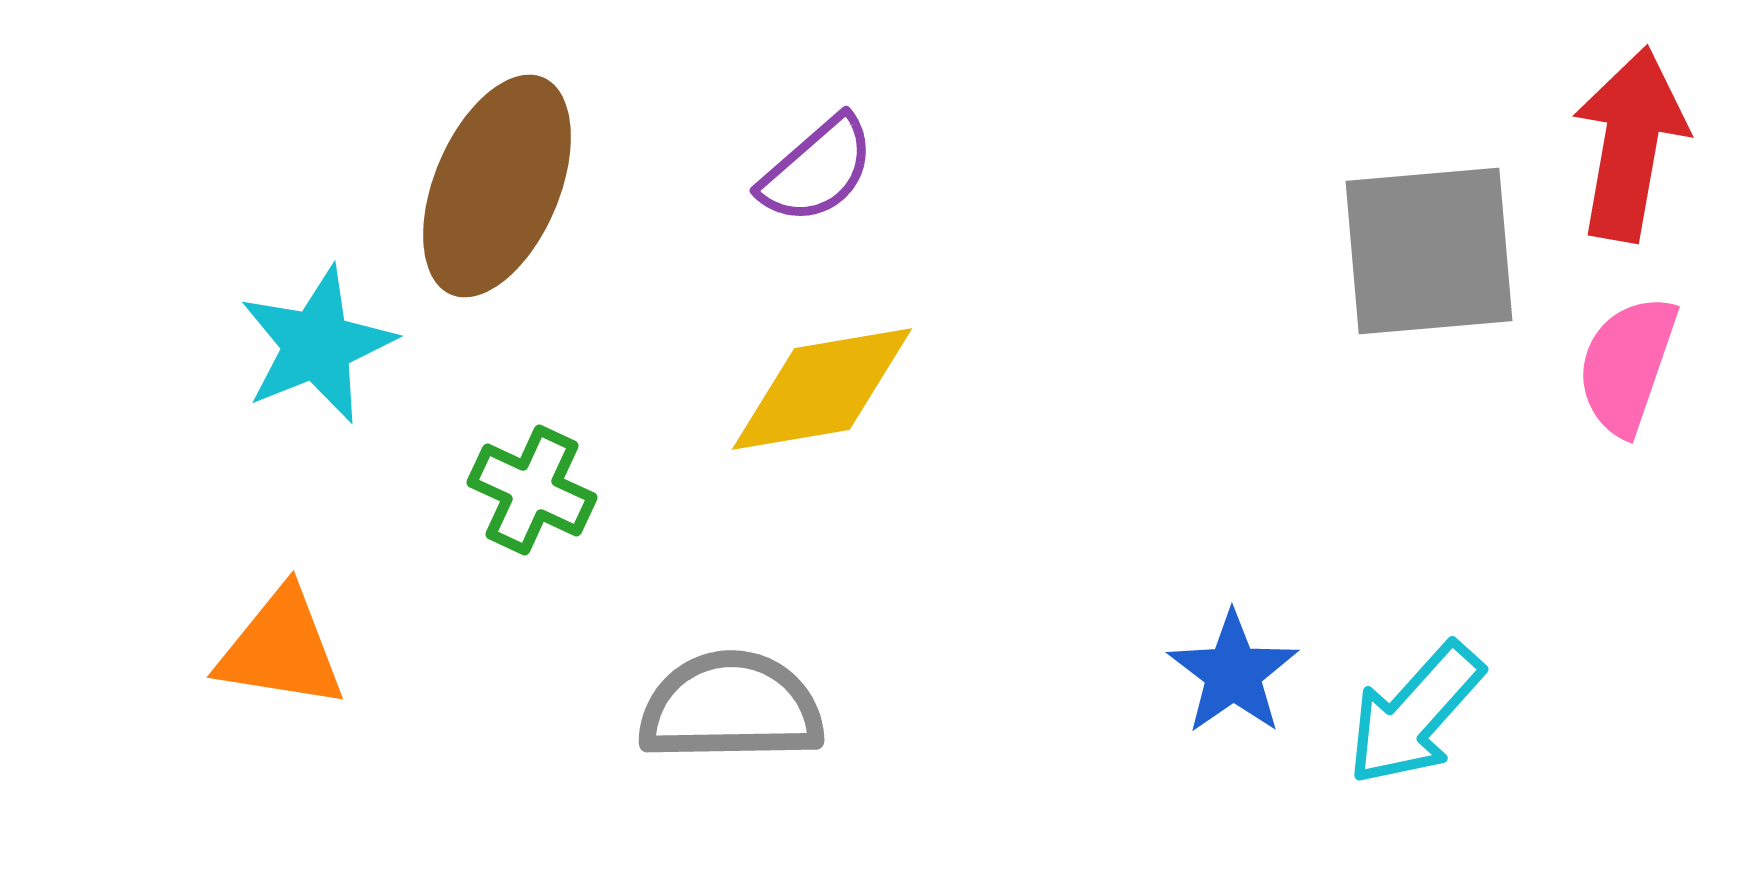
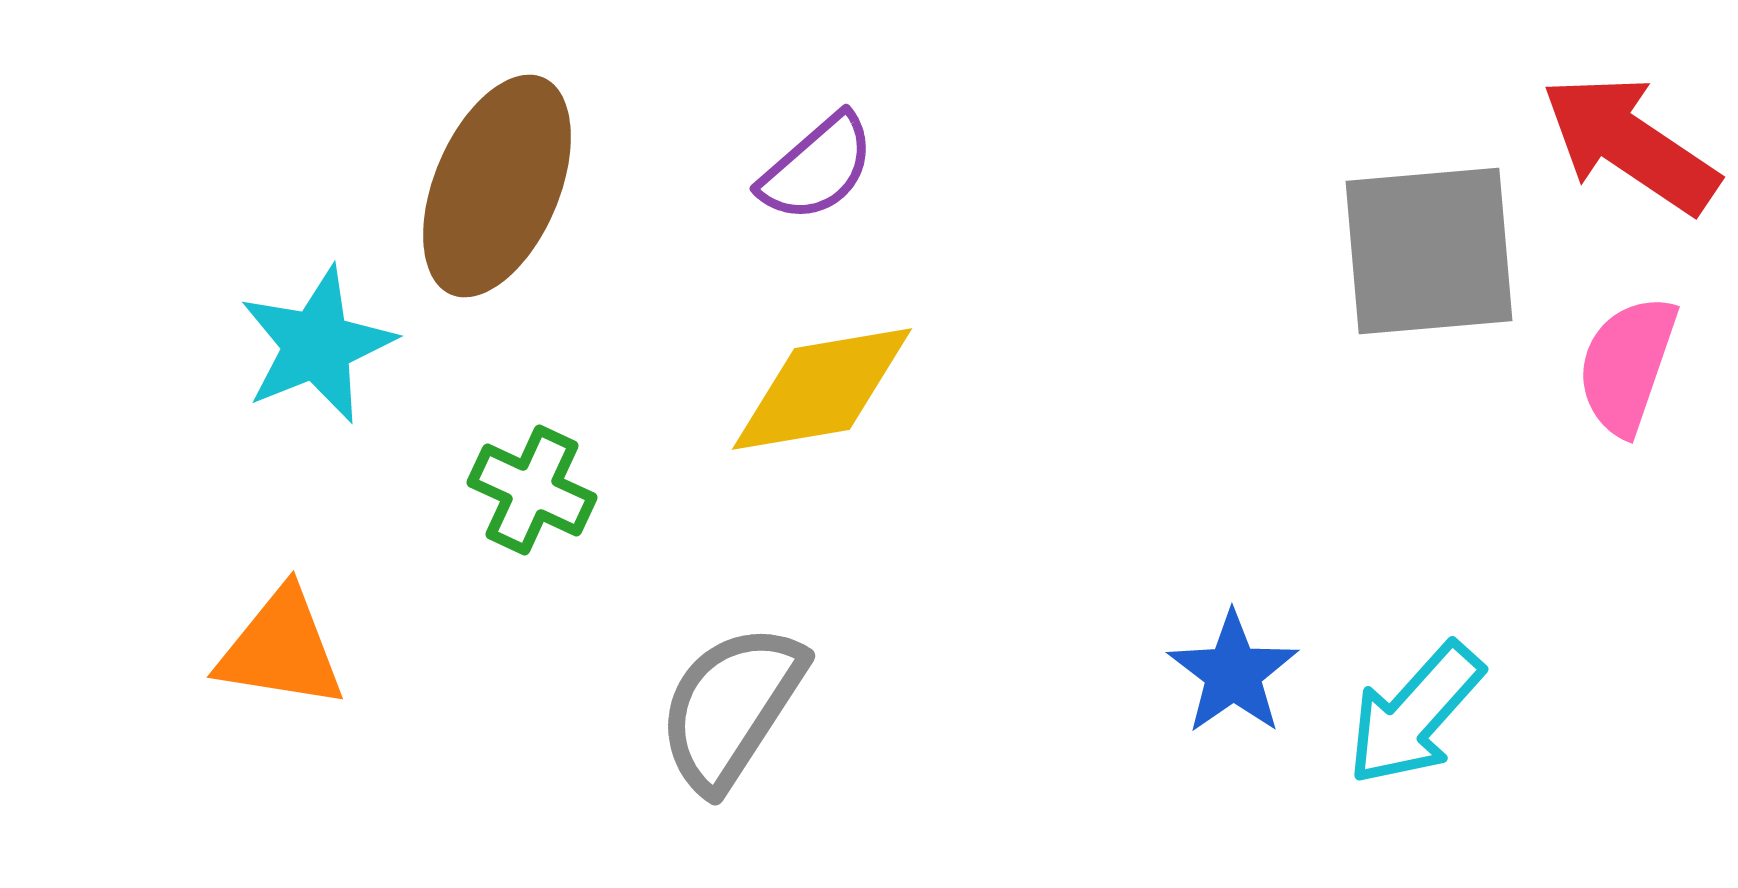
red arrow: rotated 66 degrees counterclockwise
purple semicircle: moved 2 px up
gray semicircle: rotated 56 degrees counterclockwise
